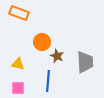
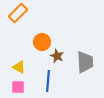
orange rectangle: moved 1 px left; rotated 66 degrees counterclockwise
yellow triangle: moved 1 px right, 3 px down; rotated 16 degrees clockwise
pink square: moved 1 px up
